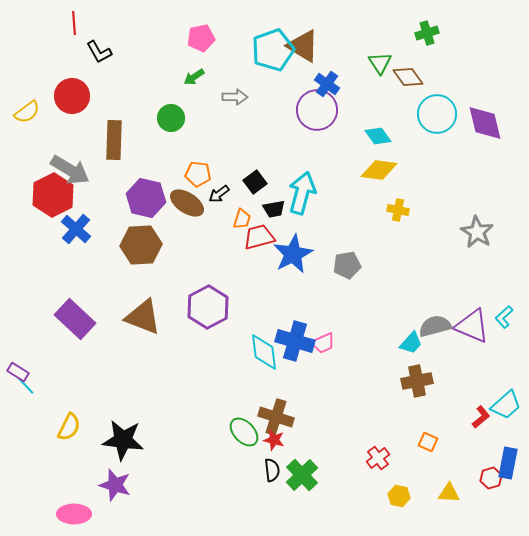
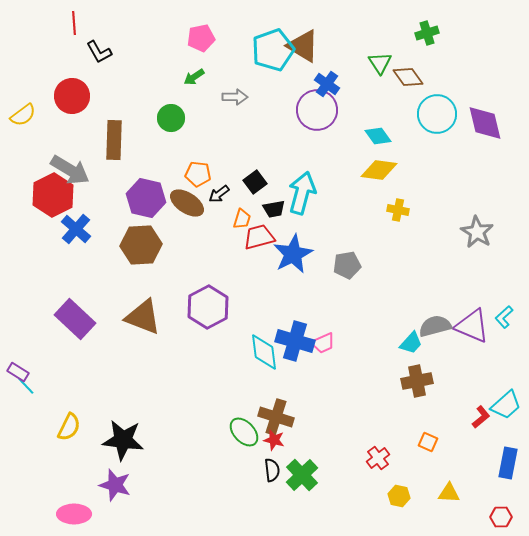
yellow semicircle at (27, 112): moved 4 px left, 3 px down
red hexagon at (491, 478): moved 10 px right, 39 px down; rotated 15 degrees clockwise
